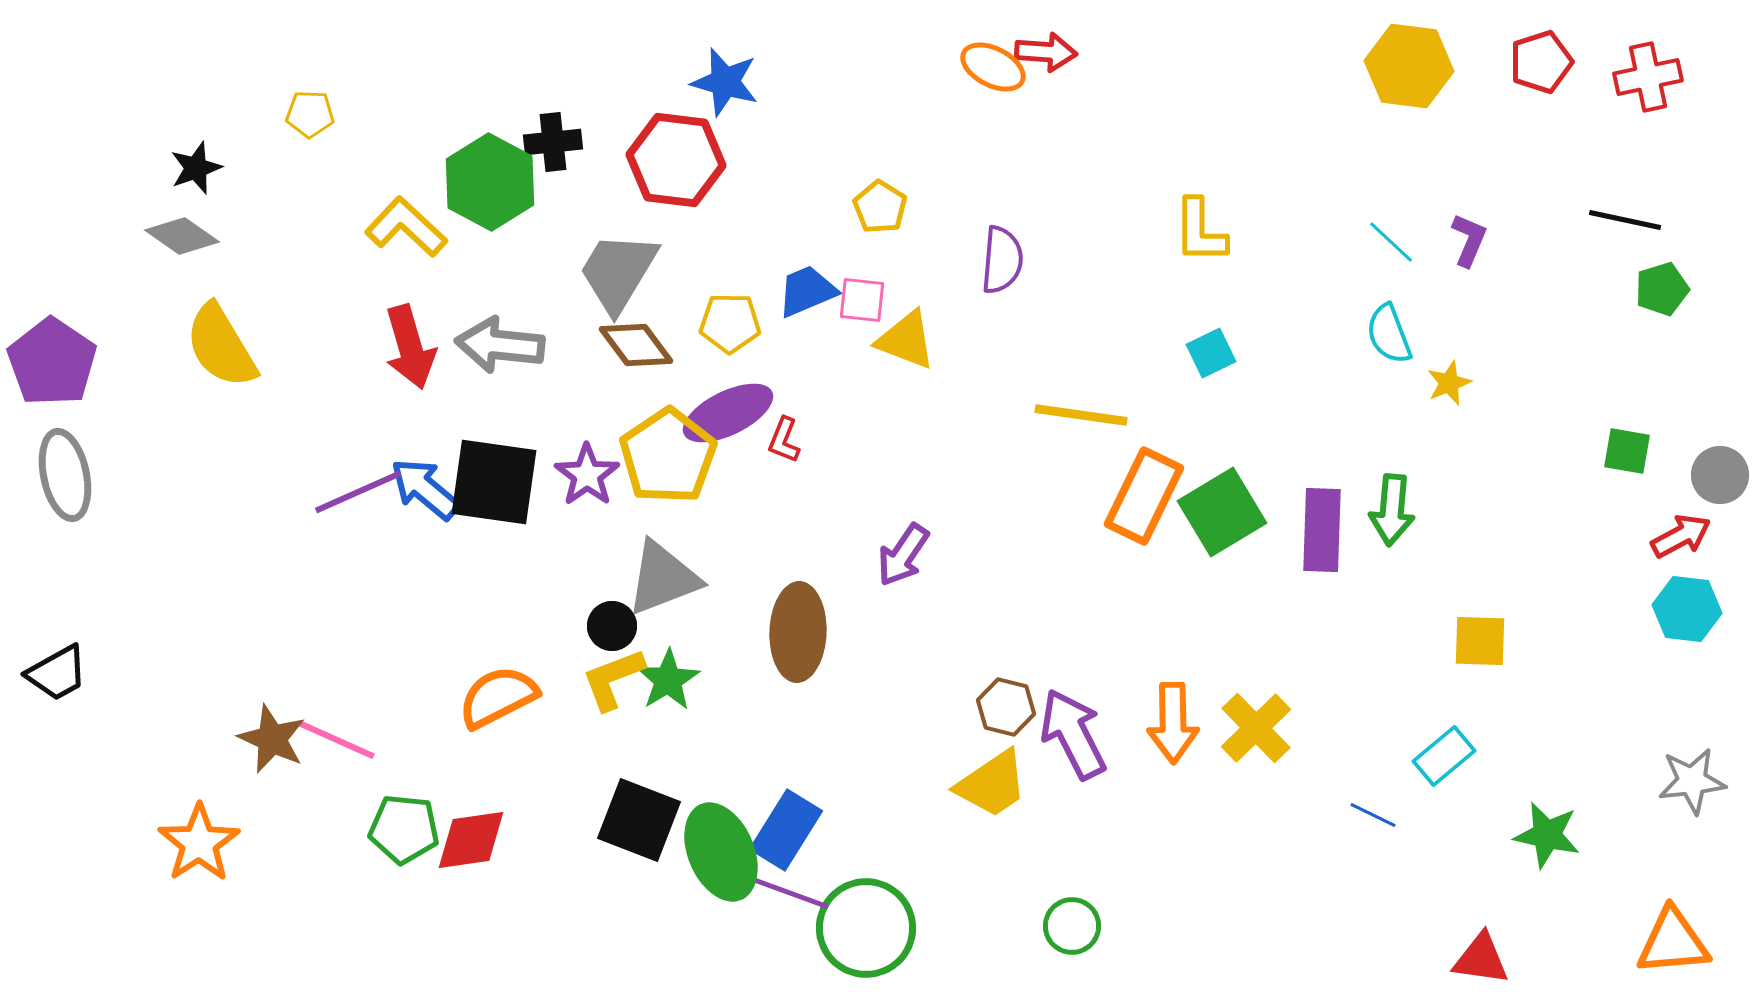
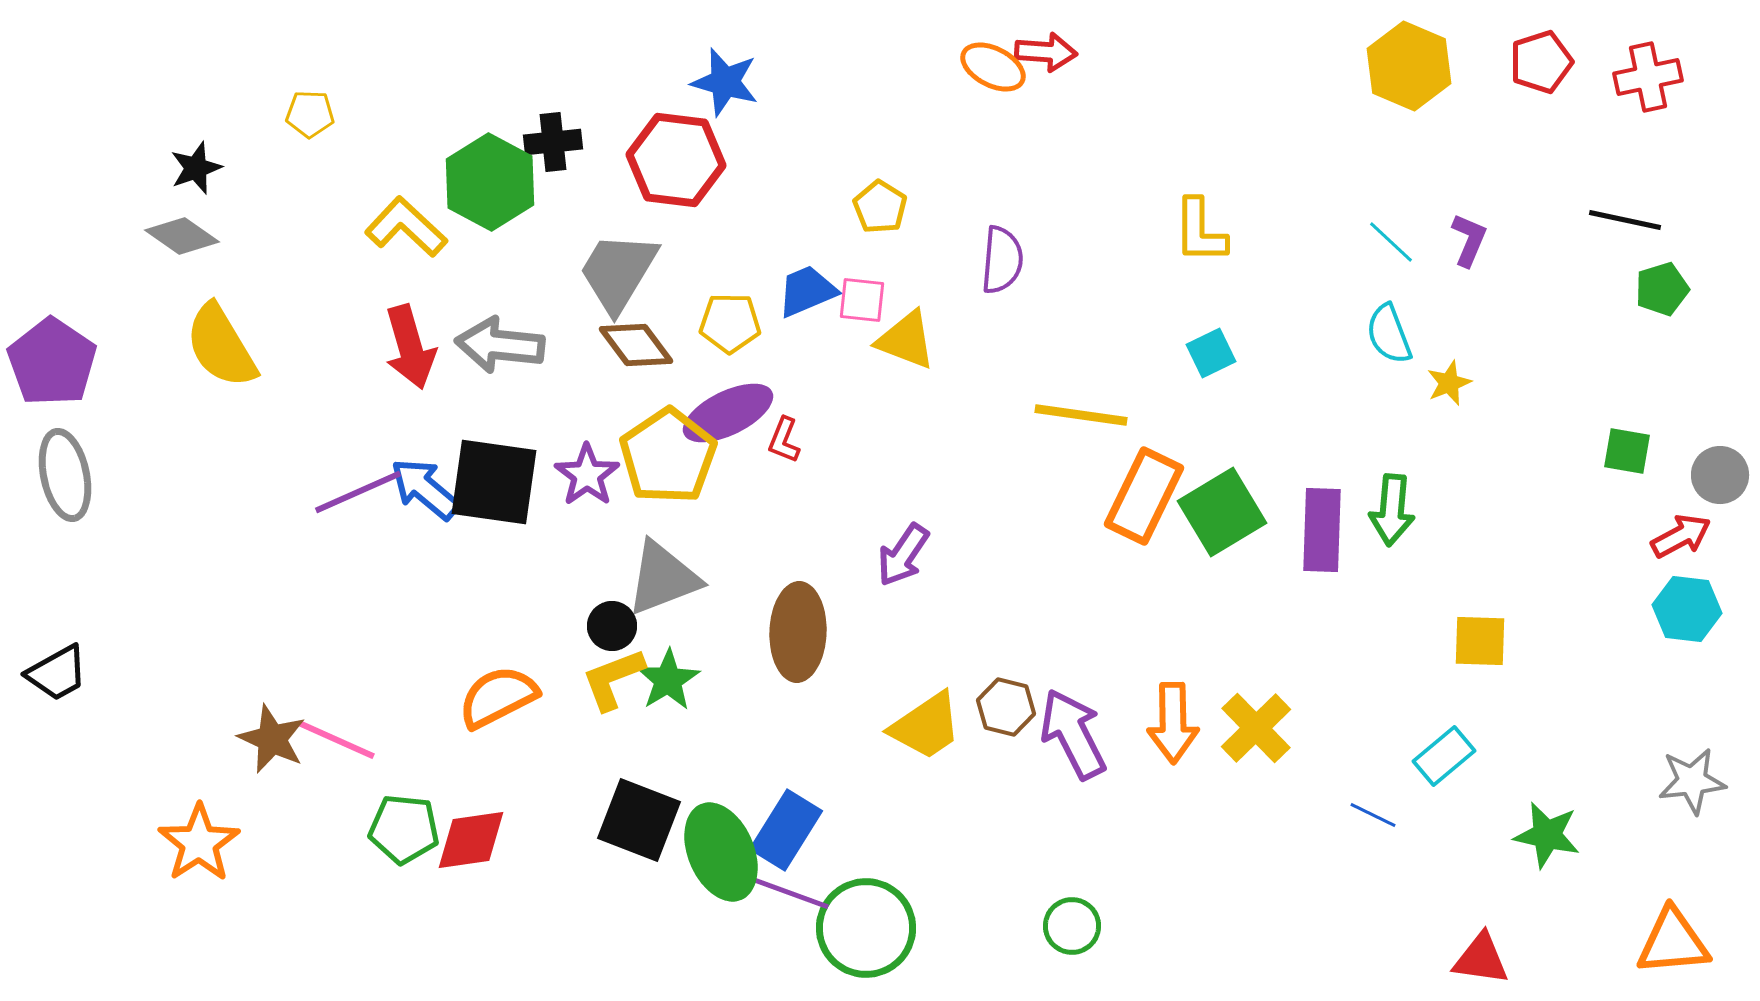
yellow hexagon at (1409, 66): rotated 16 degrees clockwise
yellow trapezoid at (992, 784): moved 66 px left, 58 px up
